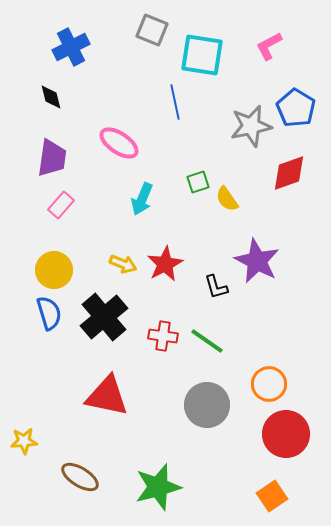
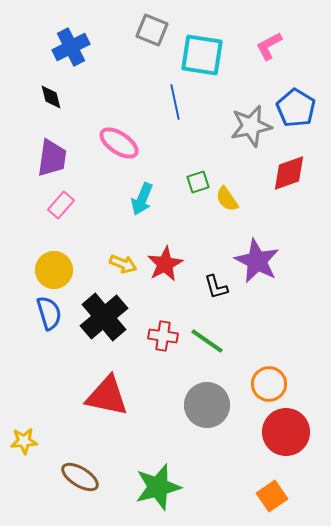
red circle: moved 2 px up
